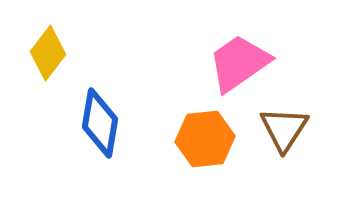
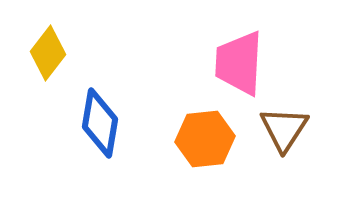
pink trapezoid: rotated 52 degrees counterclockwise
